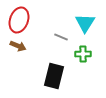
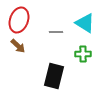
cyan triangle: rotated 30 degrees counterclockwise
gray line: moved 5 px left, 5 px up; rotated 24 degrees counterclockwise
brown arrow: rotated 21 degrees clockwise
